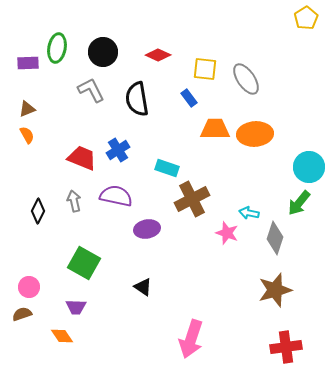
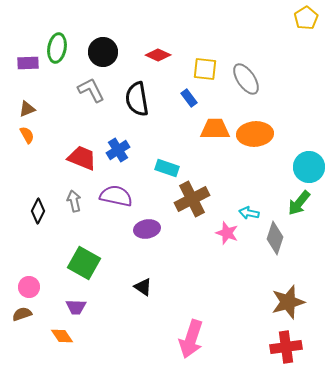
brown star: moved 13 px right, 12 px down
